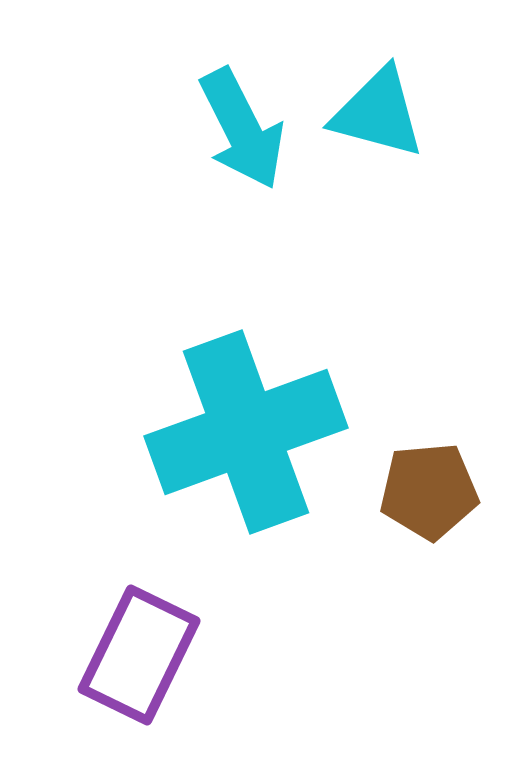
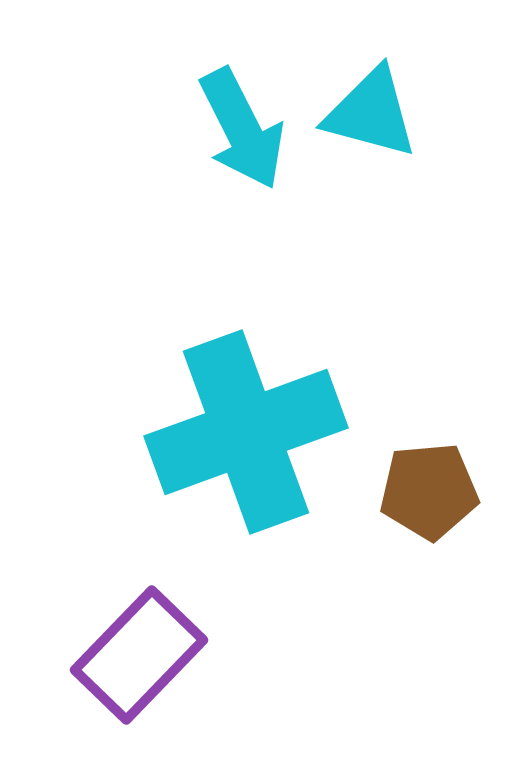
cyan triangle: moved 7 px left
purple rectangle: rotated 18 degrees clockwise
